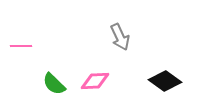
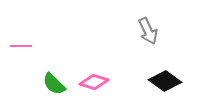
gray arrow: moved 28 px right, 6 px up
pink diamond: moved 1 px left, 1 px down; rotated 20 degrees clockwise
